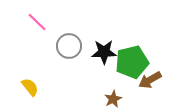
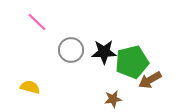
gray circle: moved 2 px right, 4 px down
yellow semicircle: rotated 36 degrees counterclockwise
brown star: rotated 18 degrees clockwise
